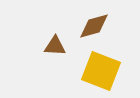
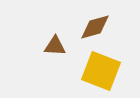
brown diamond: moved 1 px right, 1 px down
